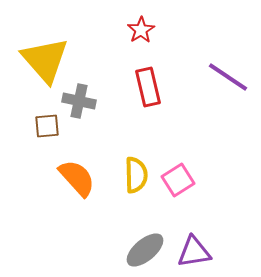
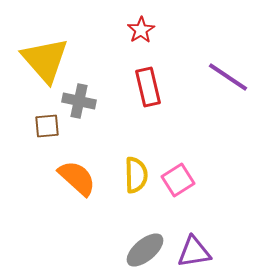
orange semicircle: rotated 6 degrees counterclockwise
